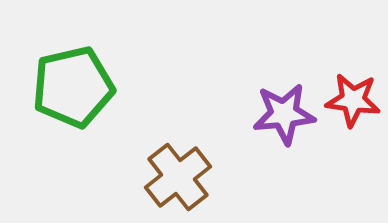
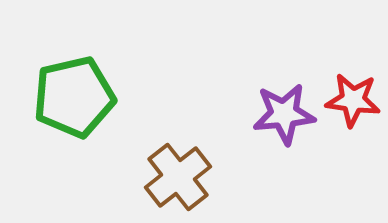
green pentagon: moved 1 px right, 10 px down
